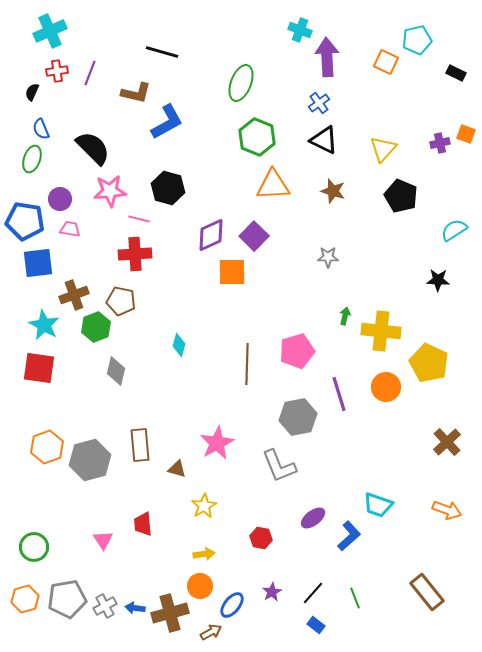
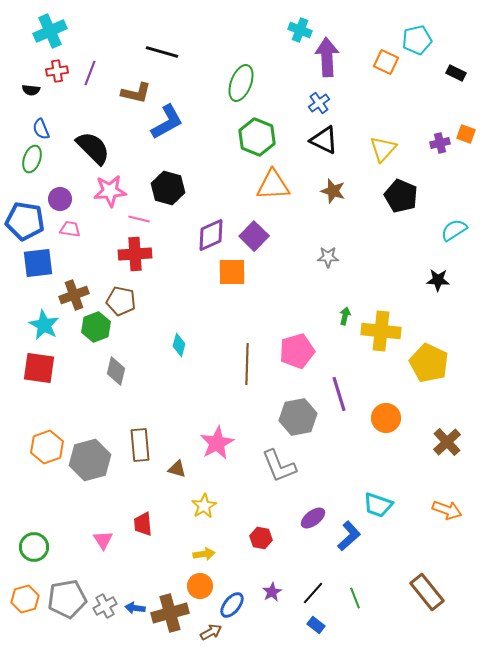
black semicircle at (32, 92): moved 1 px left, 2 px up; rotated 108 degrees counterclockwise
orange circle at (386, 387): moved 31 px down
